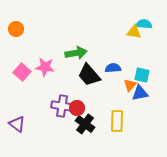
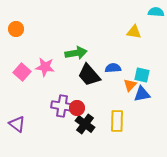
cyan semicircle: moved 12 px right, 12 px up
blue triangle: moved 2 px right, 1 px down
